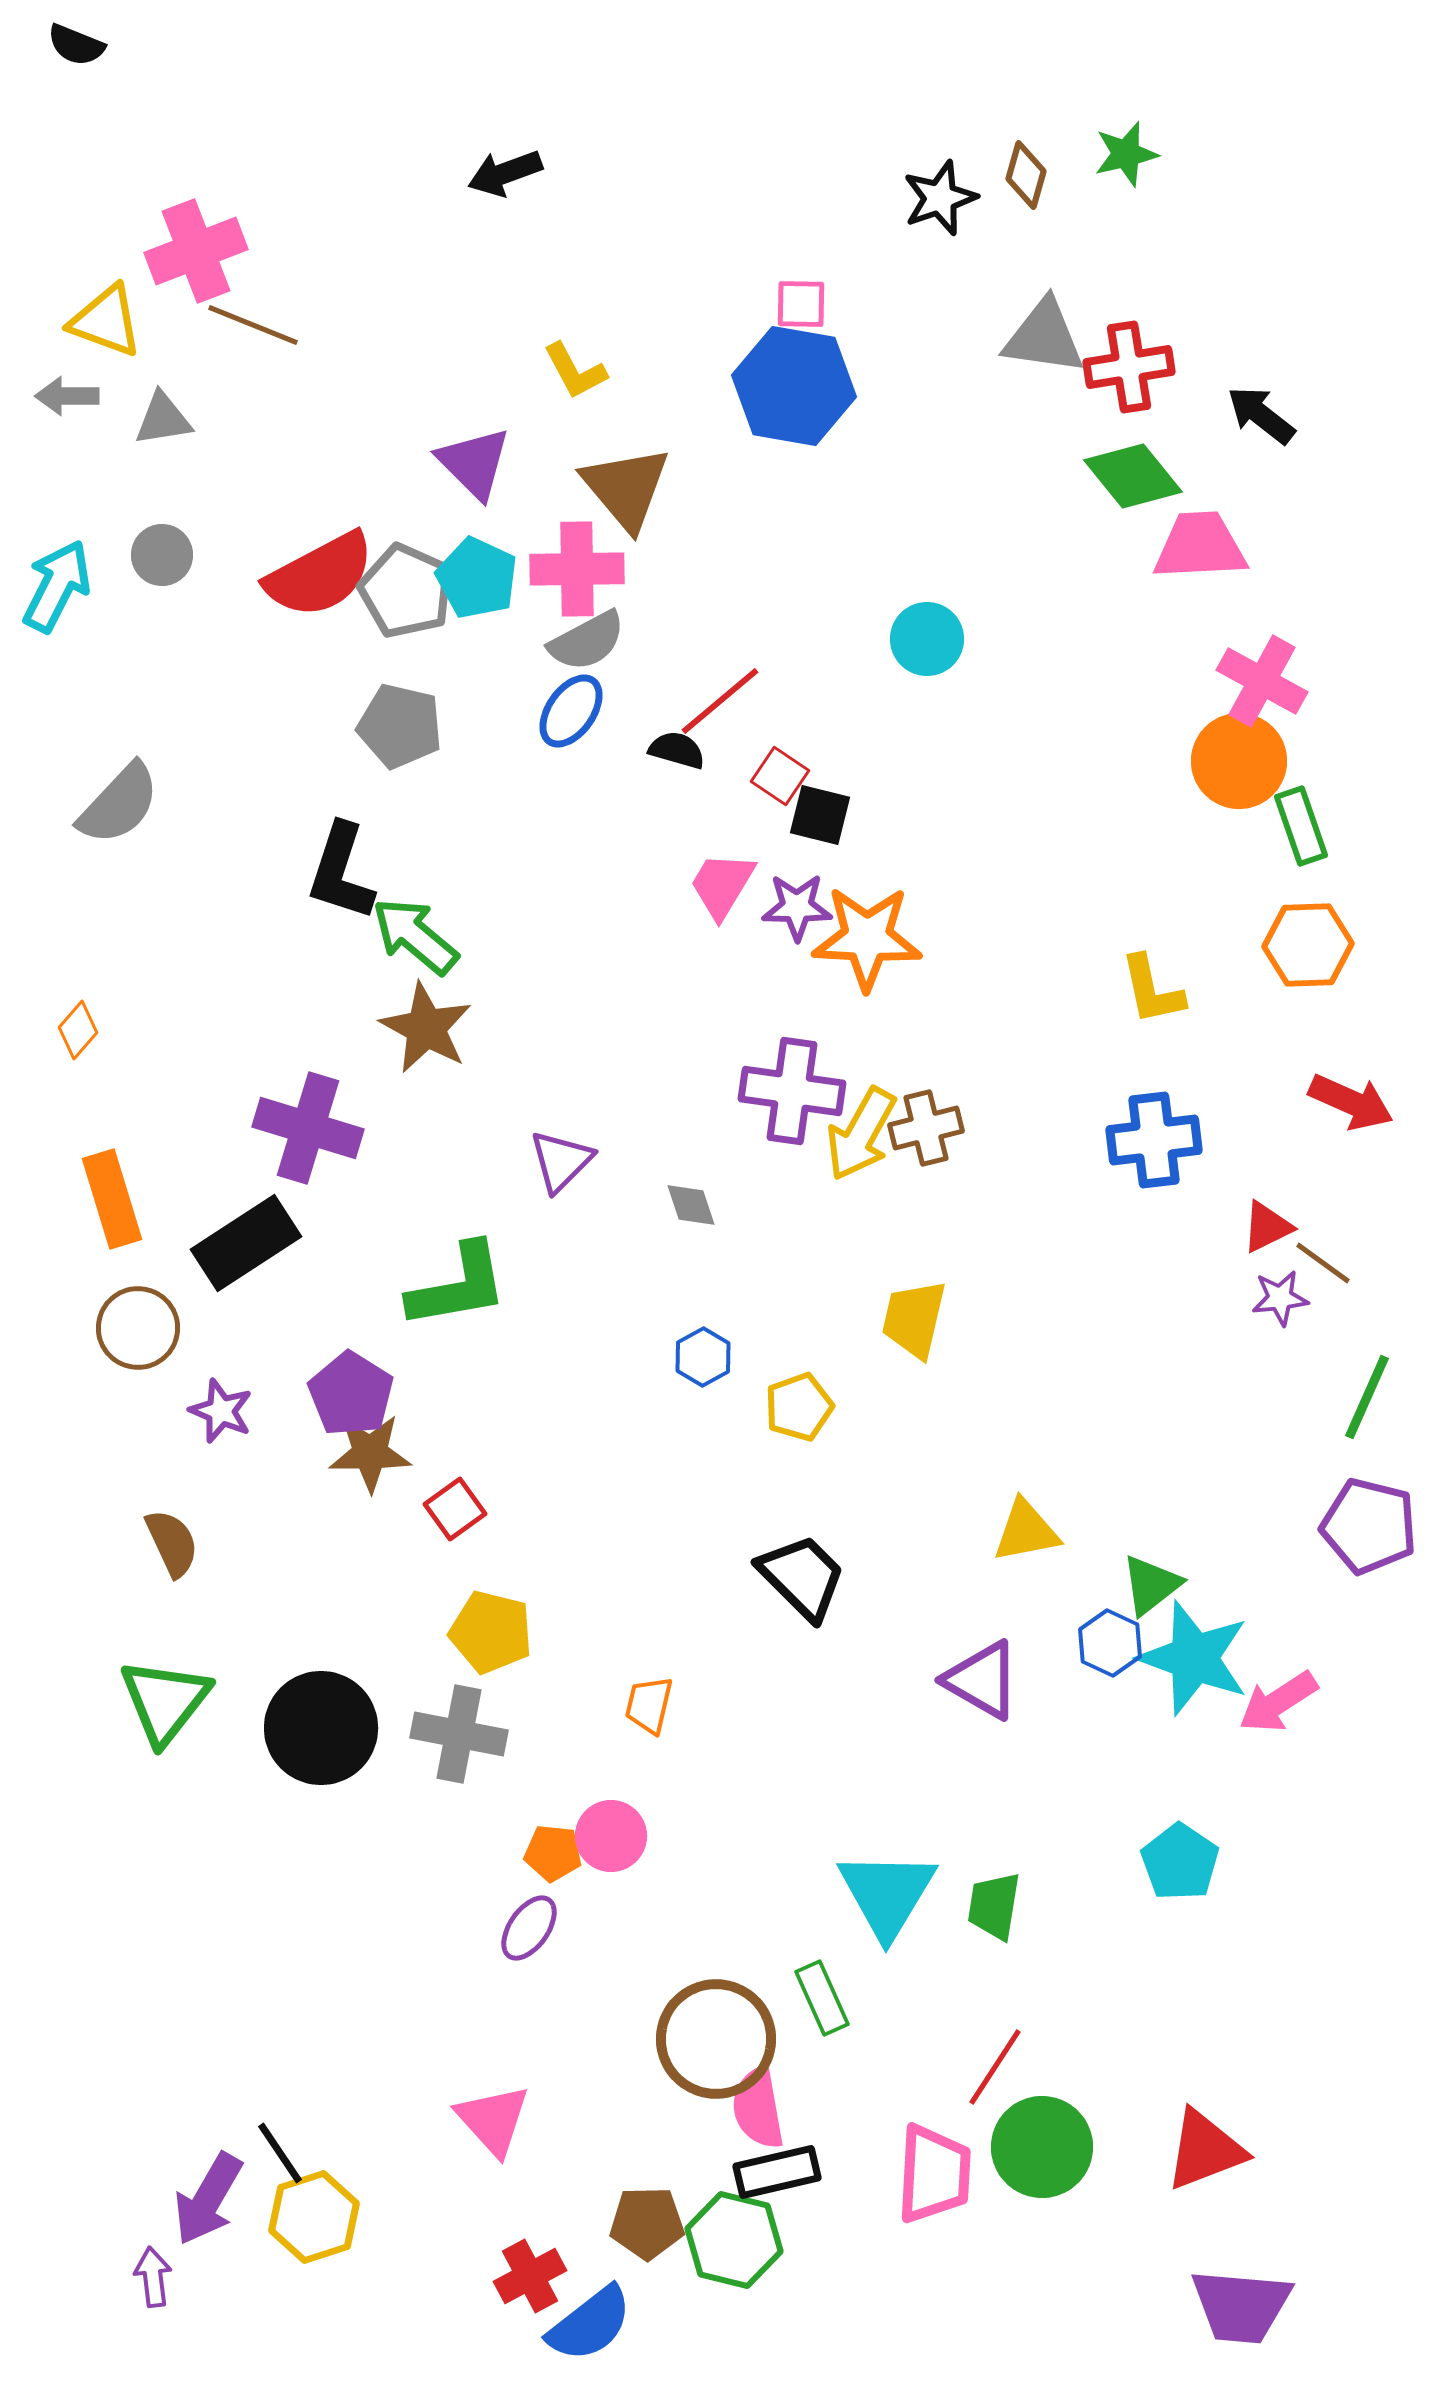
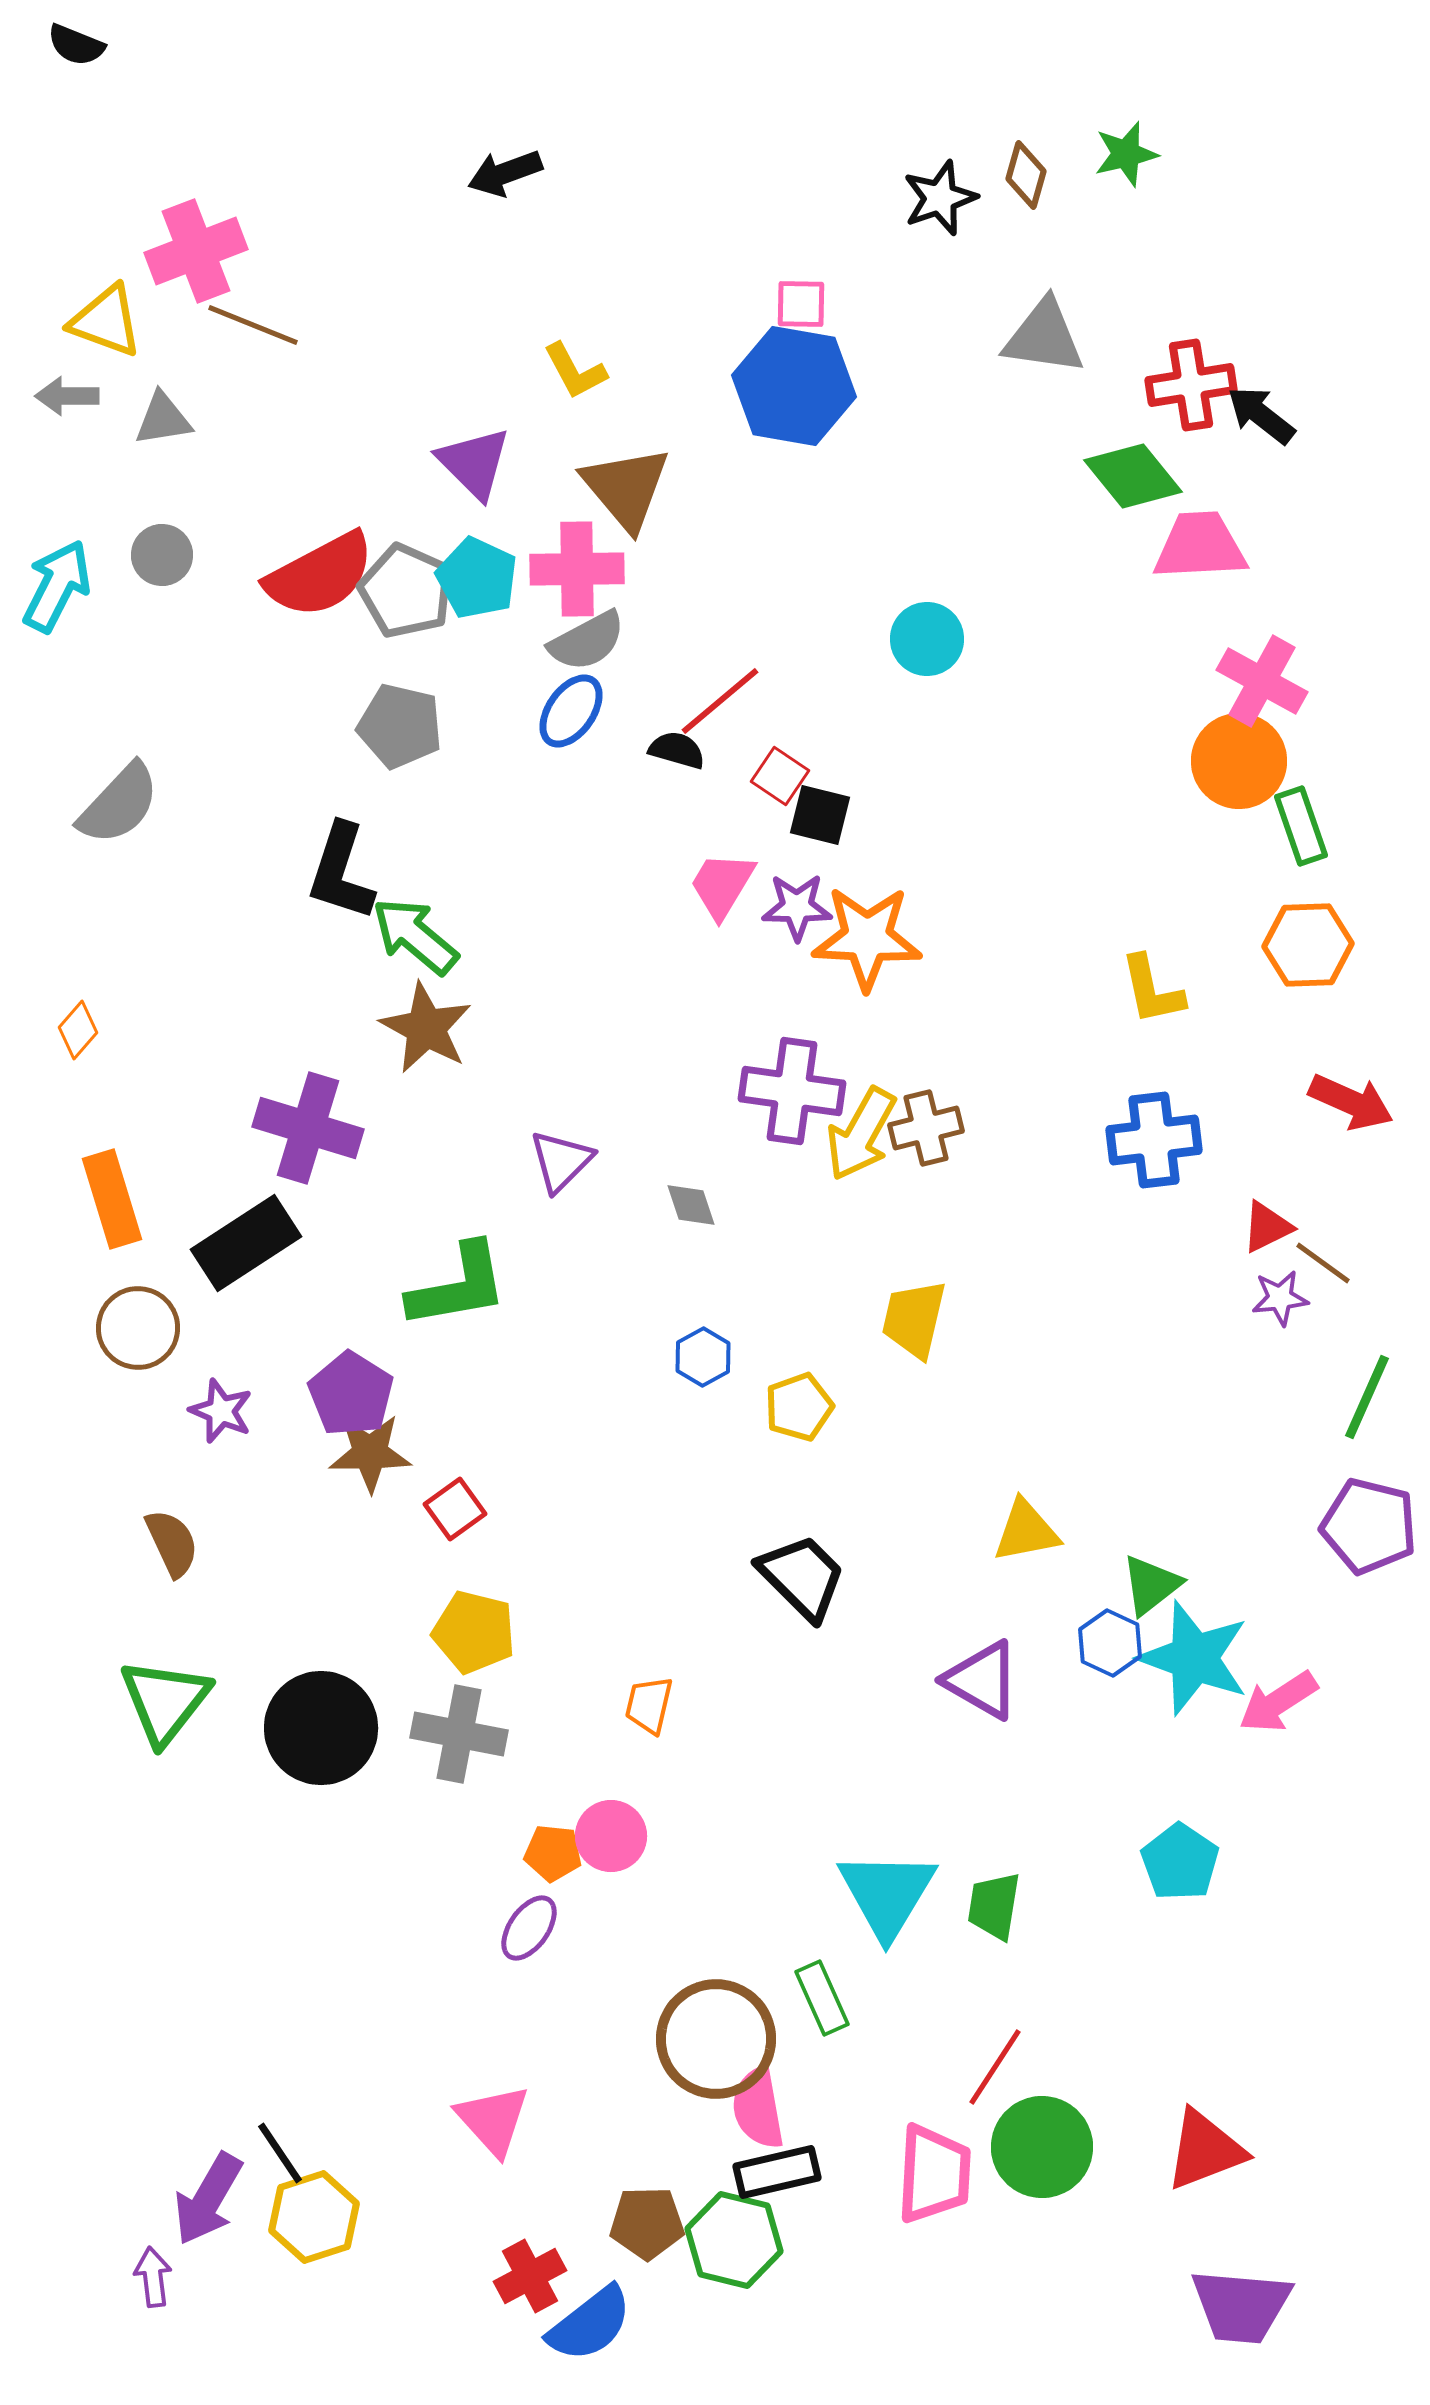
red cross at (1129, 367): moved 62 px right, 18 px down
yellow pentagon at (491, 1632): moved 17 px left
